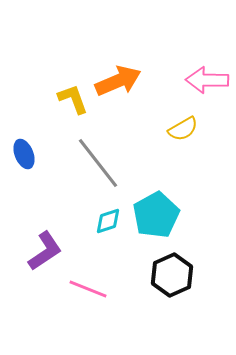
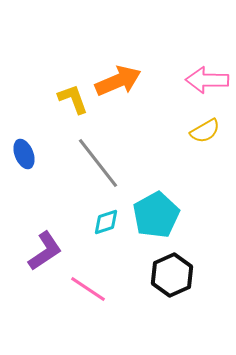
yellow semicircle: moved 22 px right, 2 px down
cyan diamond: moved 2 px left, 1 px down
pink line: rotated 12 degrees clockwise
